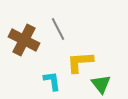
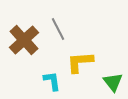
brown cross: rotated 20 degrees clockwise
green triangle: moved 12 px right, 2 px up
